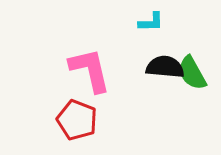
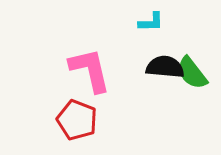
green semicircle: rotated 9 degrees counterclockwise
